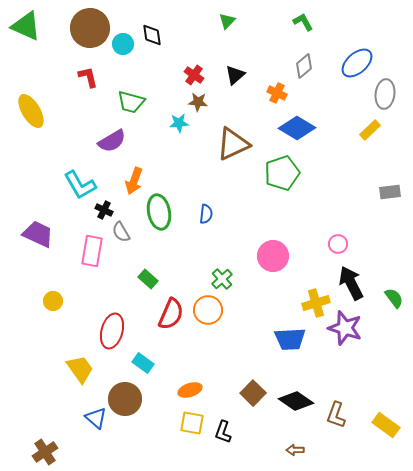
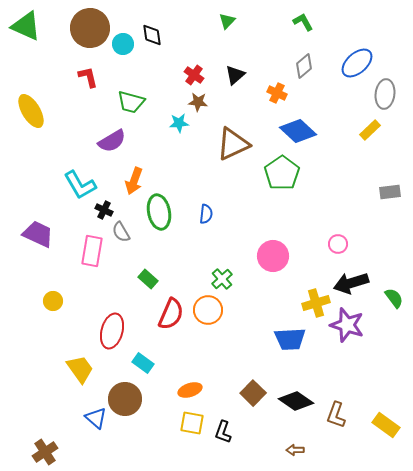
blue diamond at (297, 128): moved 1 px right, 3 px down; rotated 12 degrees clockwise
green pentagon at (282, 173): rotated 16 degrees counterclockwise
black arrow at (351, 283): rotated 80 degrees counterclockwise
purple star at (345, 328): moved 2 px right, 3 px up
